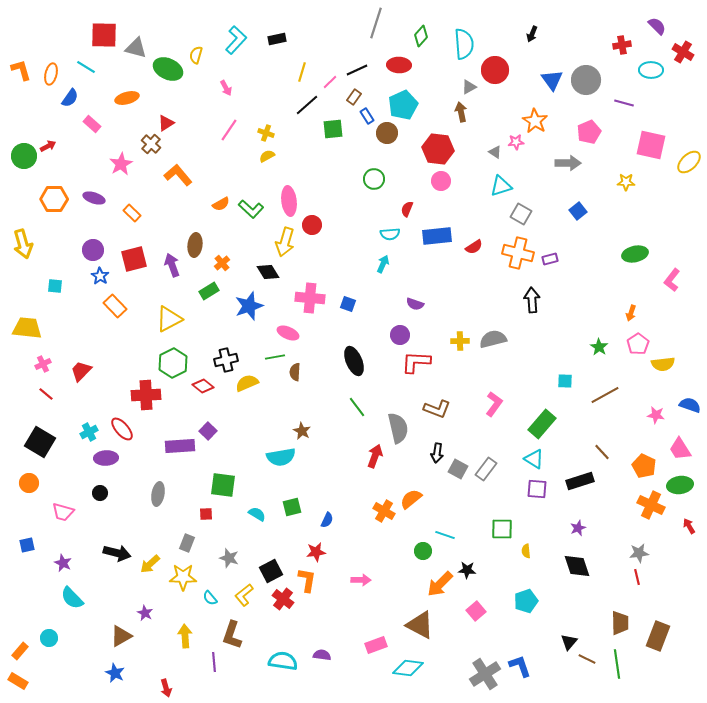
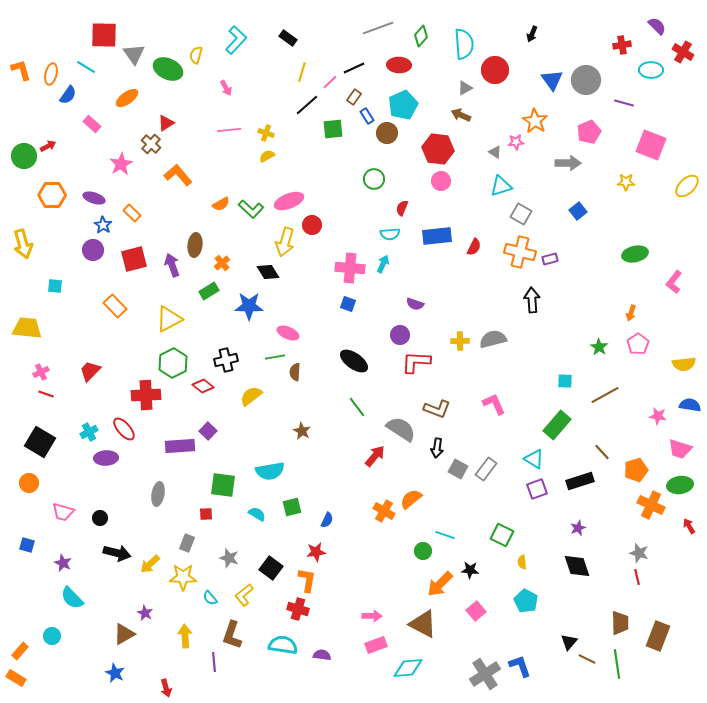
gray line at (376, 23): moved 2 px right, 5 px down; rotated 52 degrees clockwise
black rectangle at (277, 39): moved 11 px right, 1 px up; rotated 48 degrees clockwise
gray triangle at (136, 48): moved 2 px left, 6 px down; rotated 40 degrees clockwise
black line at (357, 70): moved 3 px left, 2 px up
gray triangle at (469, 87): moved 4 px left, 1 px down
blue semicircle at (70, 98): moved 2 px left, 3 px up
orange ellipse at (127, 98): rotated 20 degrees counterclockwise
brown arrow at (461, 112): moved 3 px down; rotated 54 degrees counterclockwise
pink line at (229, 130): rotated 50 degrees clockwise
pink square at (651, 145): rotated 8 degrees clockwise
yellow ellipse at (689, 162): moved 2 px left, 24 px down
orange hexagon at (54, 199): moved 2 px left, 4 px up
pink ellipse at (289, 201): rotated 76 degrees clockwise
red semicircle at (407, 209): moved 5 px left, 1 px up
red semicircle at (474, 247): rotated 30 degrees counterclockwise
orange cross at (518, 253): moved 2 px right, 1 px up
blue star at (100, 276): moved 3 px right, 51 px up
pink L-shape at (672, 280): moved 2 px right, 2 px down
pink cross at (310, 298): moved 40 px right, 30 px up
blue star at (249, 306): rotated 20 degrees clockwise
black ellipse at (354, 361): rotated 32 degrees counterclockwise
pink cross at (43, 364): moved 2 px left, 8 px down
yellow semicircle at (663, 364): moved 21 px right
red trapezoid at (81, 371): moved 9 px right
yellow semicircle at (247, 383): moved 4 px right, 13 px down; rotated 15 degrees counterclockwise
red line at (46, 394): rotated 21 degrees counterclockwise
pink L-shape at (494, 404): rotated 60 degrees counterclockwise
blue semicircle at (690, 405): rotated 10 degrees counterclockwise
pink star at (656, 415): moved 2 px right, 1 px down
green rectangle at (542, 424): moved 15 px right, 1 px down
gray semicircle at (398, 428): moved 3 px right, 1 px down; rotated 44 degrees counterclockwise
red ellipse at (122, 429): moved 2 px right
pink trapezoid at (680, 449): rotated 40 degrees counterclockwise
black arrow at (437, 453): moved 5 px up
red arrow at (375, 456): rotated 20 degrees clockwise
cyan semicircle at (281, 457): moved 11 px left, 14 px down
orange pentagon at (644, 466): moved 8 px left, 4 px down; rotated 30 degrees clockwise
purple square at (537, 489): rotated 25 degrees counterclockwise
black circle at (100, 493): moved 25 px down
green square at (502, 529): moved 6 px down; rotated 25 degrees clockwise
blue square at (27, 545): rotated 28 degrees clockwise
yellow semicircle at (526, 551): moved 4 px left, 11 px down
gray star at (639, 553): rotated 24 degrees clockwise
black star at (467, 570): moved 3 px right
black square at (271, 571): moved 3 px up; rotated 25 degrees counterclockwise
pink arrow at (361, 580): moved 11 px right, 36 px down
red cross at (283, 599): moved 15 px right, 10 px down; rotated 20 degrees counterclockwise
cyan pentagon at (526, 601): rotated 25 degrees counterclockwise
brown triangle at (420, 625): moved 3 px right, 1 px up
brown triangle at (121, 636): moved 3 px right, 2 px up
cyan circle at (49, 638): moved 3 px right, 2 px up
cyan semicircle at (283, 661): moved 16 px up
cyan diamond at (408, 668): rotated 12 degrees counterclockwise
orange rectangle at (18, 681): moved 2 px left, 3 px up
